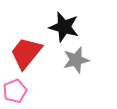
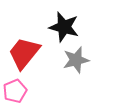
red trapezoid: moved 2 px left
